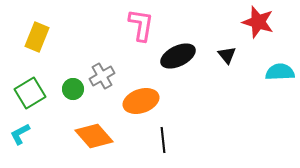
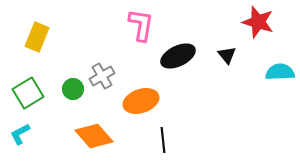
green square: moved 2 px left
